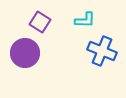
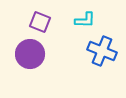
purple square: rotated 10 degrees counterclockwise
purple circle: moved 5 px right, 1 px down
